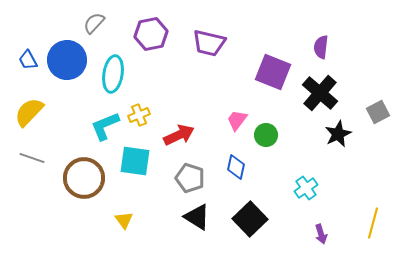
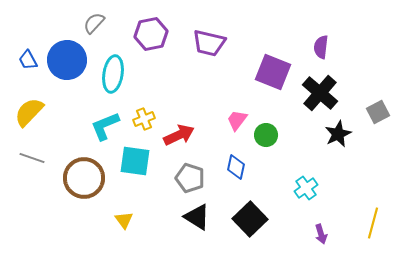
yellow cross: moved 5 px right, 4 px down
